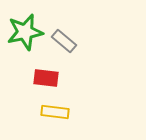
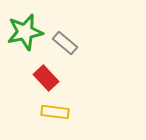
gray rectangle: moved 1 px right, 2 px down
red rectangle: rotated 40 degrees clockwise
